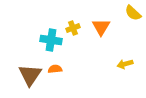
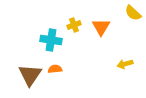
yellow cross: moved 1 px right, 3 px up
